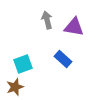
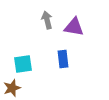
blue rectangle: rotated 42 degrees clockwise
cyan square: rotated 12 degrees clockwise
brown star: moved 3 px left, 1 px down
